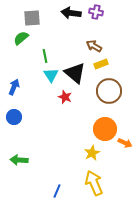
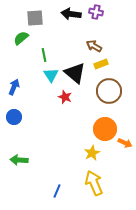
black arrow: moved 1 px down
gray square: moved 3 px right
green line: moved 1 px left, 1 px up
